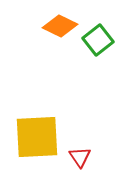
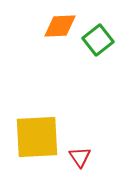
orange diamond: rotated 28 degrees counterclockwise
